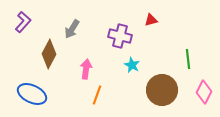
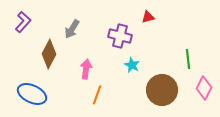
red triangle: moved 3 px left, 3 px up
pink diamond: moved 4 px up
